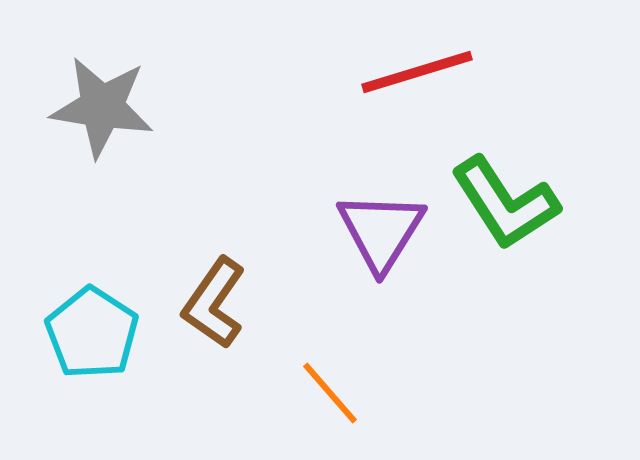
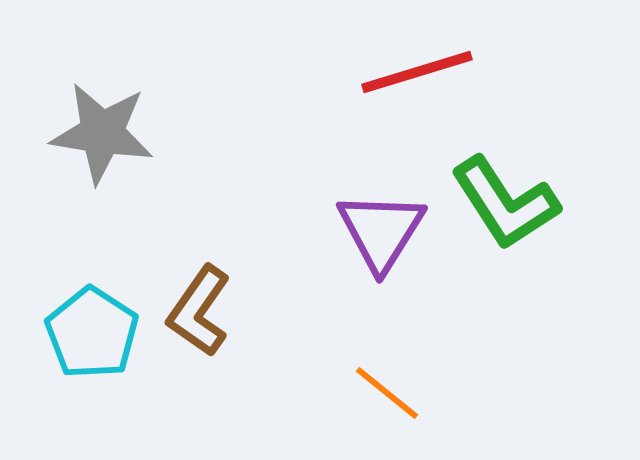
gray star: moved 26 px down
brown L-shape: moved 15 px left, 8 px down
orange line: moved 57 px right; rotated 10 degrees counterclockwise
